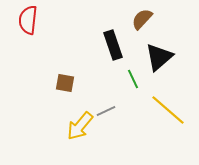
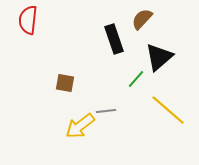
black rectangle: moved 1 px right, 6 px up
green line: moved 3 px right; rotated 66 degrees clockwise
gray line: rotated 18 degrees clockwise
yellow arrow: rotated 12 degrees clockwise
